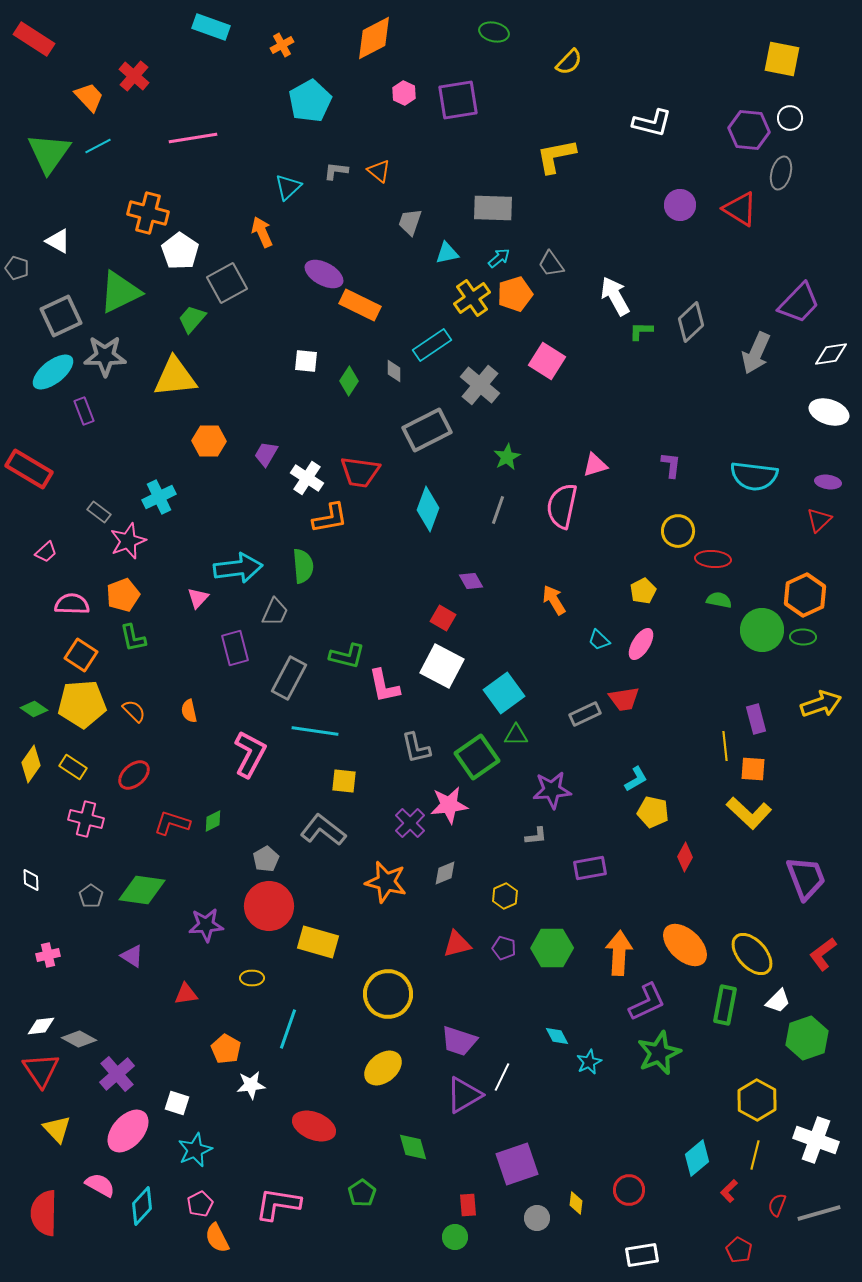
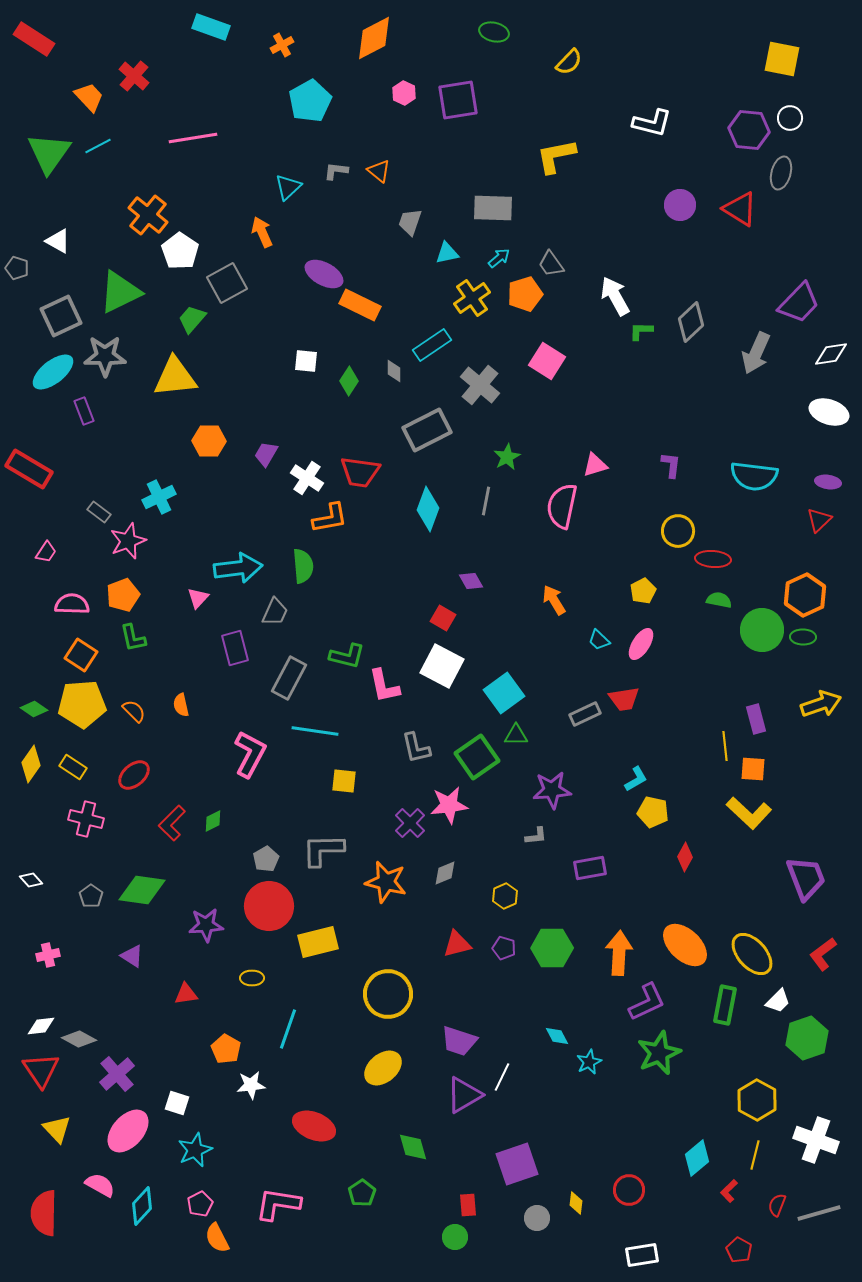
orange cross at (148, 213): moved 2 px down; rotated 24 degrees clockwise
orange pentagon at (515, 294): moved 10 px right
gray line at (498, 510): moved 12 px left, 9 px up; rotated 8 degrees counterclockwise
pink trapezoid at (46, 552): rotated 15 degrees counterclockwise
orange semicircle at (189, 711): moved 8 px left, 6 px up
red L-shape at (172, 823): rotated 63 degrees counterclockwise
gray L-shape at (323, 830): moved 20 px down; rotated 39 degrees counterclockwise
white diamond at (31, 880): rotated 40 degrees counterclockwise
yellow rectangle at (318, 942): rotated 30 degrees counterclockwise
